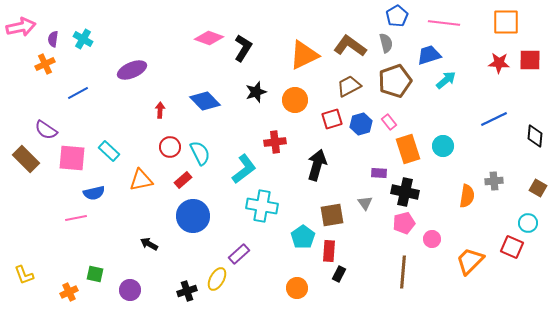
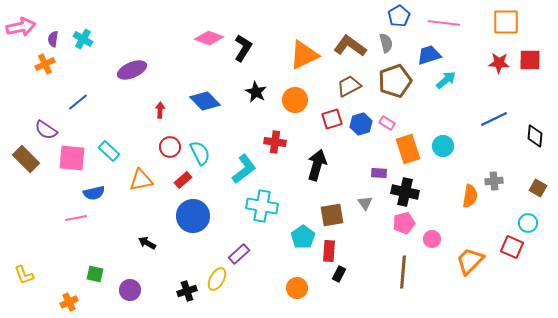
blue pentagon at (397, 16): moved 2 px right
black star at (256, 92): rotated 25 degrees counterclockwise
blue line at (78, 93): moved 9 px down; rotated 10 degrees counterclockwise
pink rectangle at (389, 122): moved 2 px left, 1 px down; rotated 21 degrees counterclockwise
red cross at (275, 142): rotated 15 degrees clockwise
orange semicircle at (467, 196): moved 3 px right
black arrow at (149, 244): moved 2 px left, 1 px up
orange cross at (69, 292): moved 10 px down
